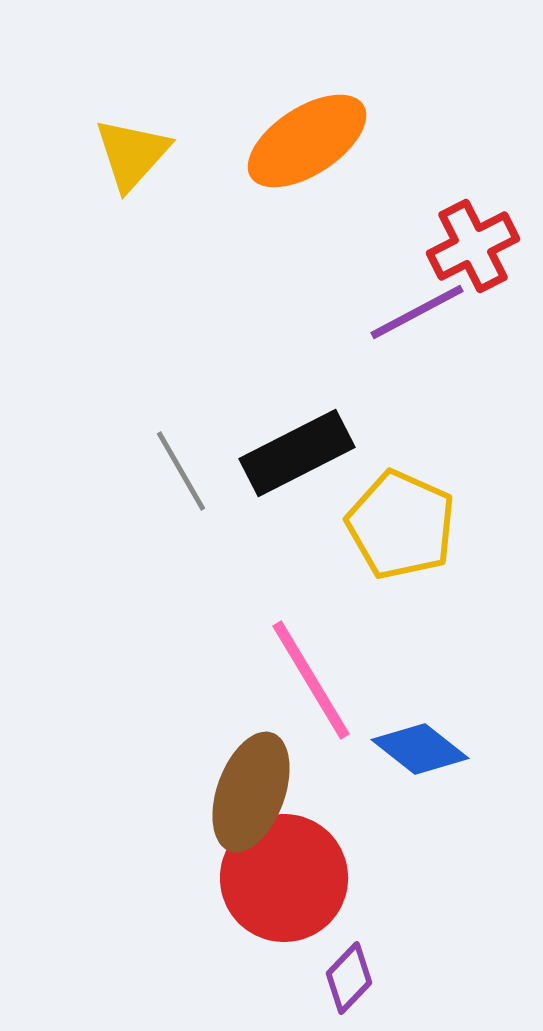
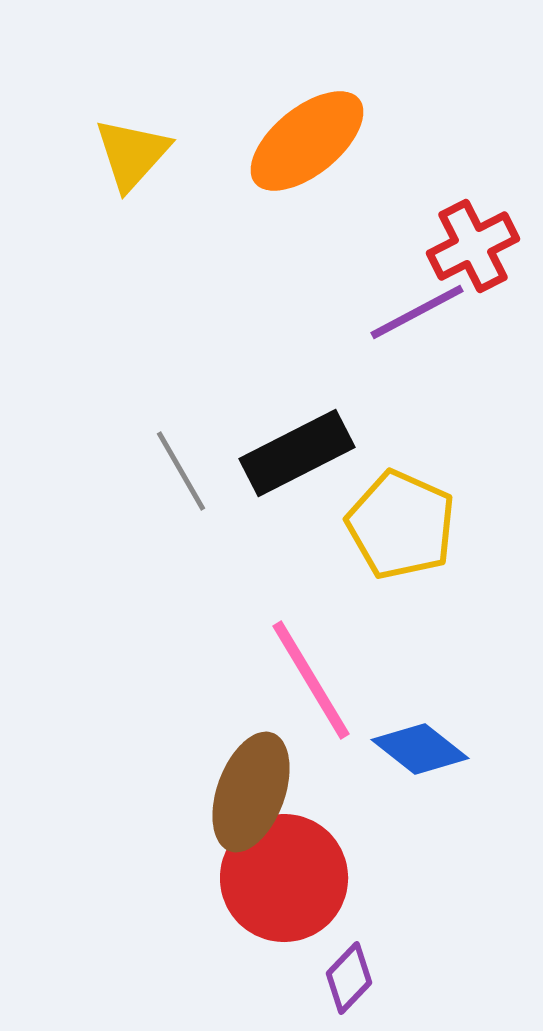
orange ellipse: rotated 6 degrees counterclockwise
